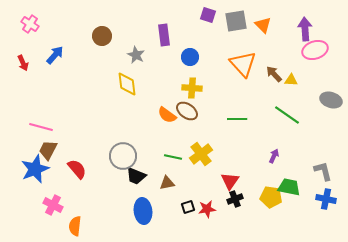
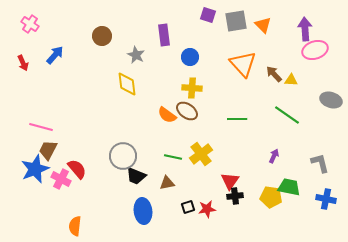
gray L-shape at (323, 171): moved 3 px left, 8 px up
black cross at (235, 199): moved 3 px up; rotated 14 degrees clockwise
pink cross at (53, 205): moved 8 px right, 26 px up
